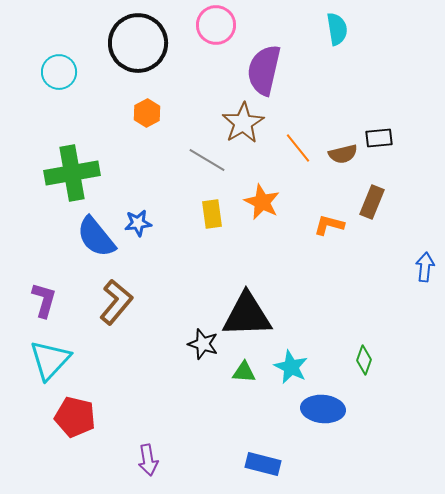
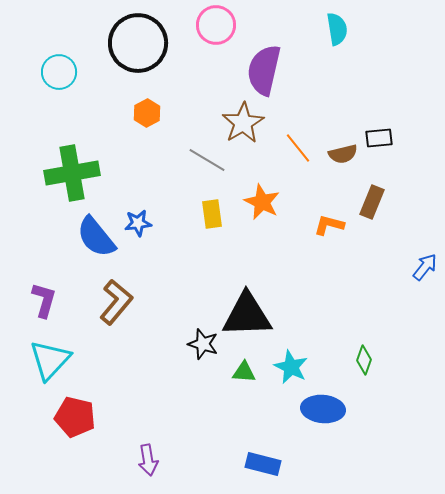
blue arrow: rotated 32 degrees clockwise
